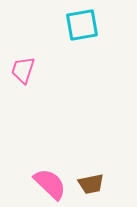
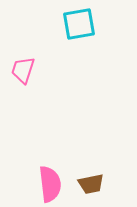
cyan square: moved 3 px left, 1 px up
pink semicircle: rotated 39 degrees clockwise
